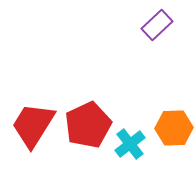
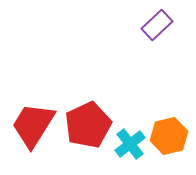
orange hexagon: moved 5 px left, 8 px down; rotated 12 degrees counterclockwise
